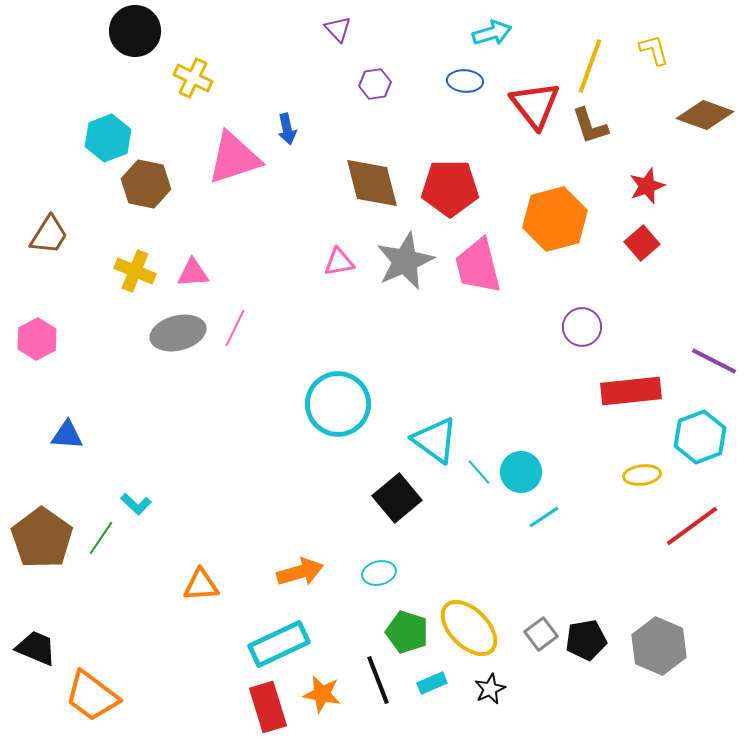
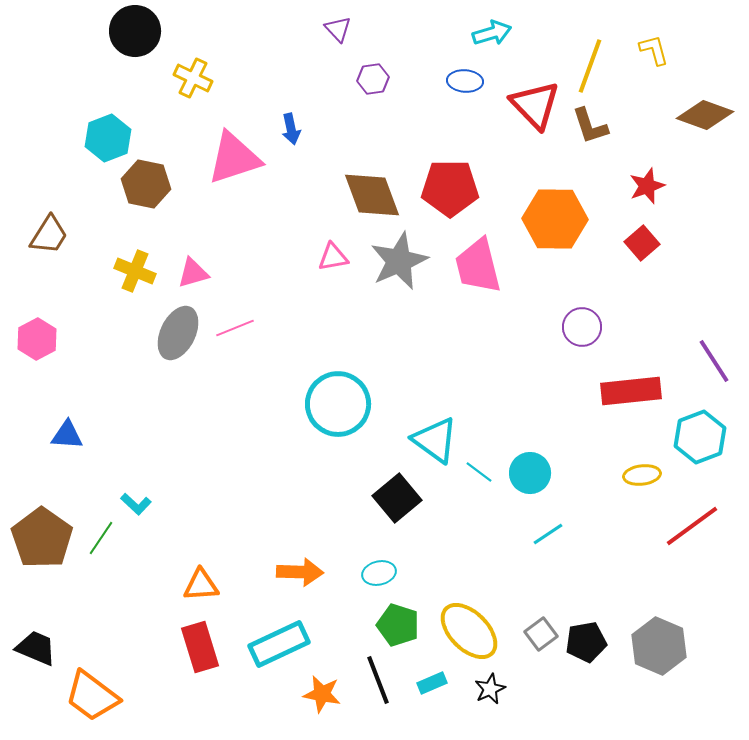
purple hexagon at (375, 84): moved 2 px left, 5 px up
red triangle at (535, 105): rotated 6 degrees counterclockwise
blue arrow at (287, 129): moved 4 px right
brown diamond at (372, 183): moved 12 px down; rotated 6 degrees counterclockwise
orange hexagon at (555, 219): rotated 16 degrees clockwise
gray star at (405, 261): moved 6 px left
pink triangle at (339, 262): moved 6 px left, 5 px up
pink triangle at (193, 273): rotated 12 degrees counterclockwise
pink line at (235, 328): rotated 42 degrees clockwise
gray ellipse at (178, 333): rotated 50 degrees counterclockwise
purple line at (714, 361): rotated 30 degrees clockwise
cyan line at (479, 472): rotated 12 degrees counterclockwise
cyan circle at (521, 472): moved 9 px right, 1 px down
cyan line at (544, 517): moved 4 px right, 17 px down
orange arrow at (300, 572): rotated 18 degrees clockwise
yellow ellipse at (469, 628): moved 3 px down
green pentagon at (407, 632): moved 9 px left, 7 px up
black pentagon at (586, 640): moved 2 px down
red rectangle at (268, 707): moved 68 px left, 60 px up
